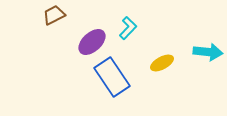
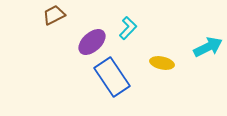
cyan arrow: moved 5 px up; rotated 32 degrees counterclockwise
yellow ellipse: rotated 40 degrees clockwise
